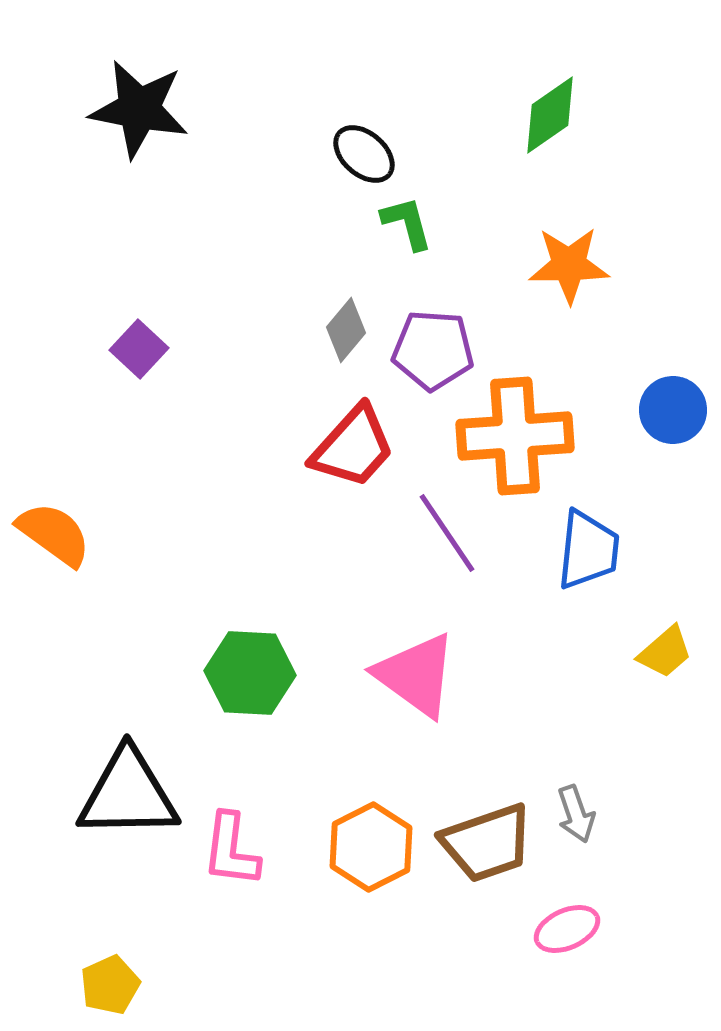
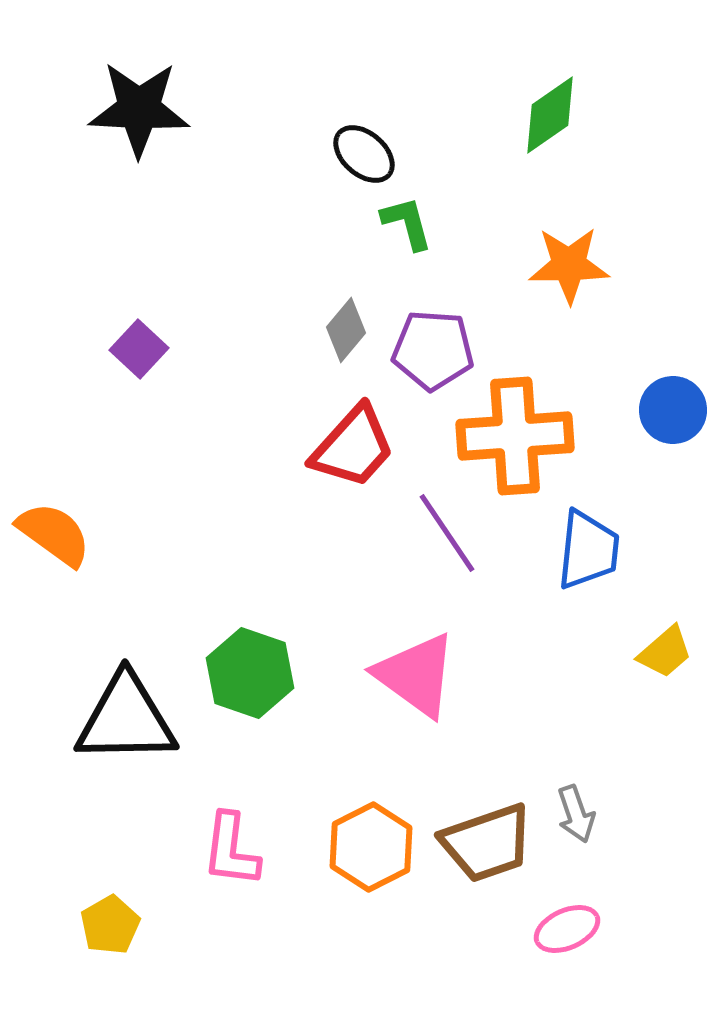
black star: rotated 8 degrees counterclockwise
green hexagon: rotated 16 degrees clockwise
black triangle: moved 2 px left, 75 px up
yellow pentagon: moved 60 px up; rotated 6 degrees counterclockwise
